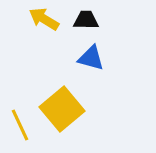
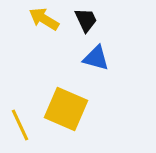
black trapezoid: rotated 64 degrees clockwise
blue triangle: moved 5 px right
yellow square: moved 4 px right; rotated 27 degrees counterclockwise
